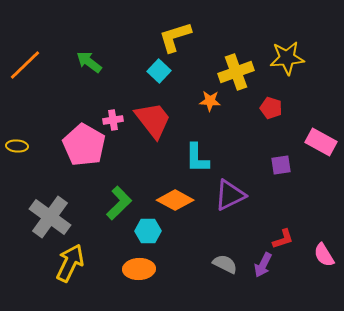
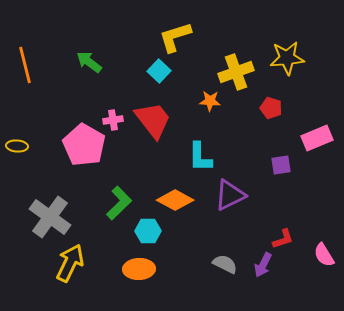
orange line: rotated 60 degrees counterclockwise
pink rectangle: moved 4 px left, 4 px up; rotated 52 degrees counterclockwise
cyan L-shape: moved 3 px right, 1 px up
